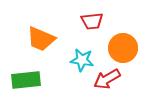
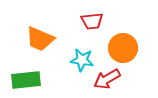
orange trapezoid: moved 1 px left
